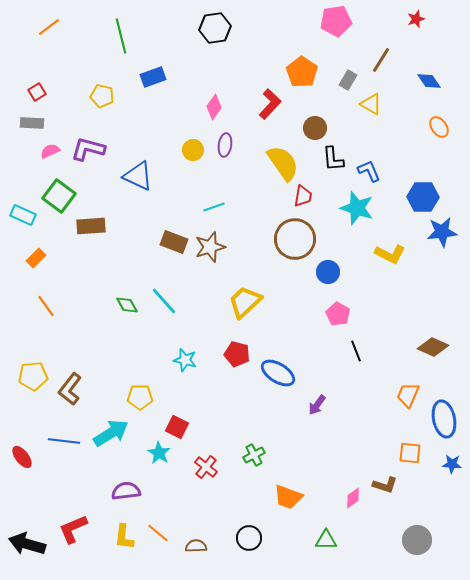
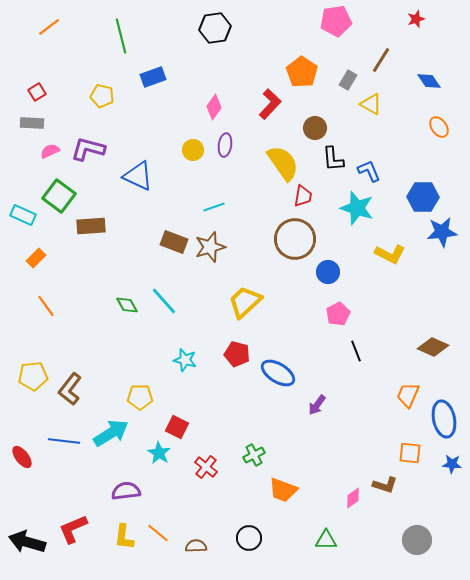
pink pentagon at (338, 314): rotated 15 degrees clockwise
orange trapezoid at (288, 497): moved 5 px left, 7 px up
black arrow at (27, 544): moved 2 px up
